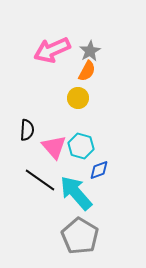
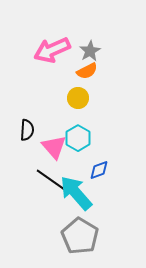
orange semicircle: rotated 35 degrees clockwise
cyan hexagon: moved 3 px left, 8 px up; rotated 15 degrees clockwise
black line: moved 11 px right
